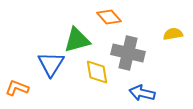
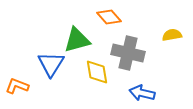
yellow semicircle: moved 1 px left, 1 px down
orange L-shape: moved 2 px up
